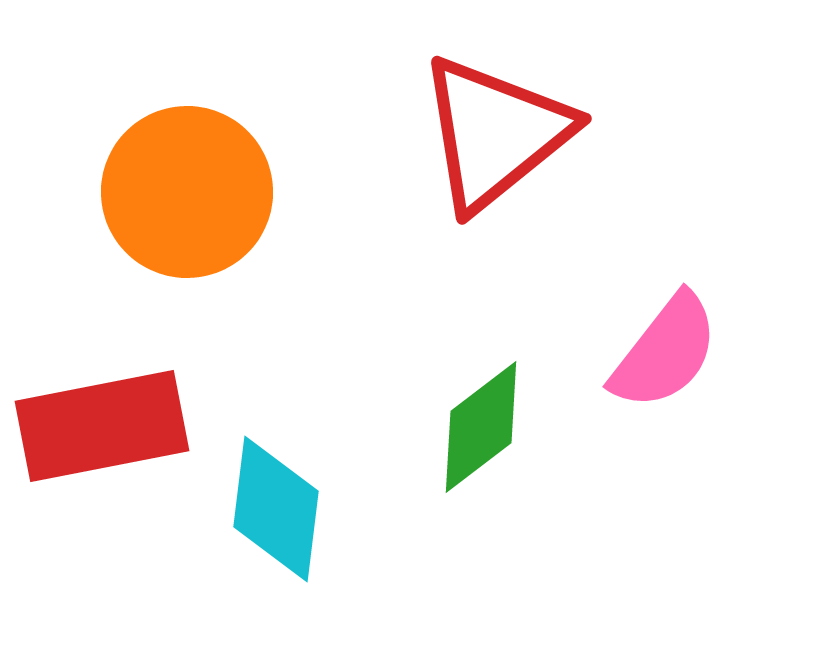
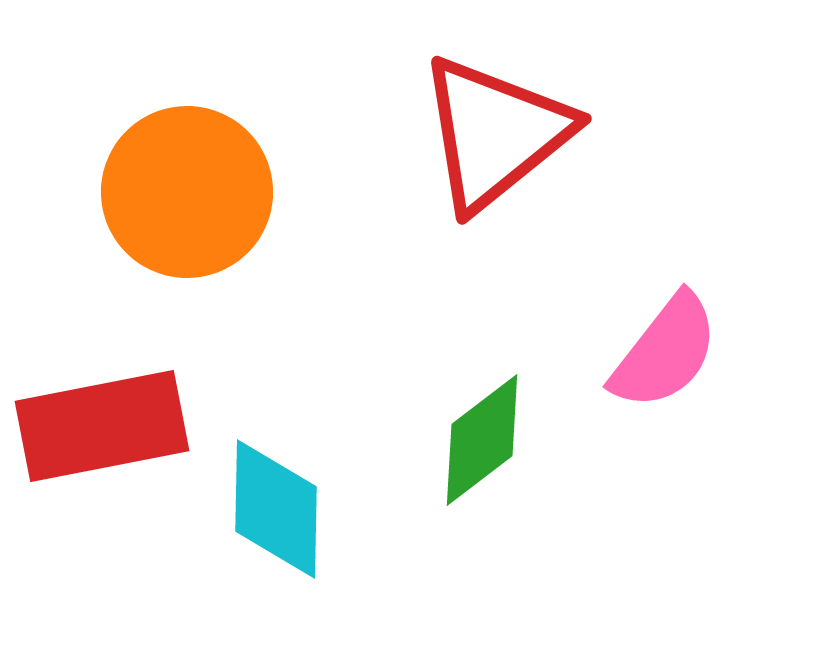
green diamond: moved 1 px right, 13 px down
cyan diamond: rotated 6 degrees counterclockwise
